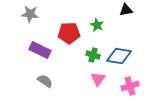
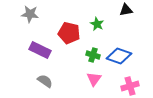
green star: moved 1 px up
red pentagon: rotated 15 degrees clockwise
blue diamond: rotated 10 degrees clockwise
pink triangle: moved 4 px left
